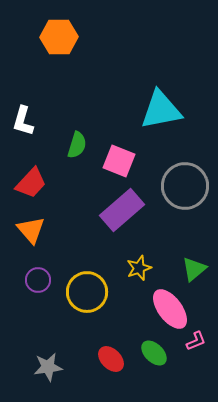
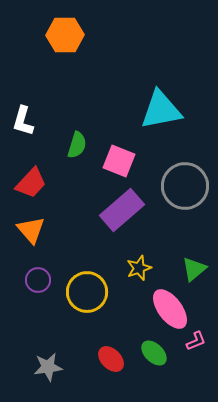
orange hexagon: moved 6 px right, 2 px up
